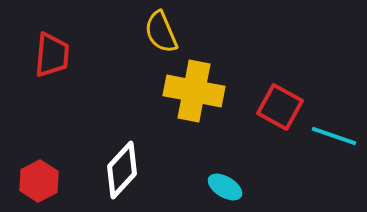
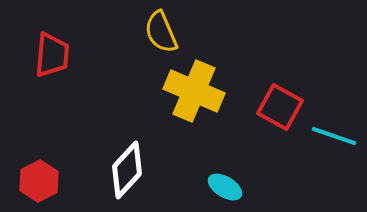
yellow cross: rotated 12 degrees clockwise
white diamond: moved 5 px right
